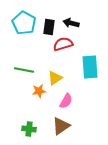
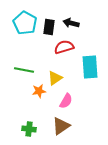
cyan pentagon: moved 1 px right
red semicircle: moved 1 px right, 3 px down
